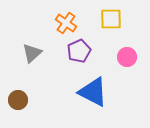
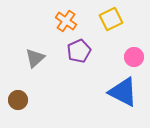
yellow square: rotated 25 degrees counterclockwise
orange cross: moved 2 px up
gray triangle: moved 3 px right, 5 px down
pink circle: moved 7 px right
blue triangle: moved 30 px right
